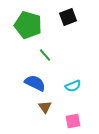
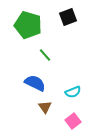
cyan semicircle: moved 6 px down
pink square: rotated 28 degrees counterclockwise
